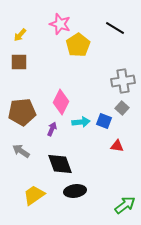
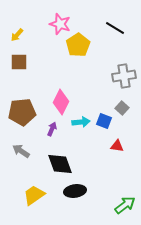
yellow arrow: moved 3 px left
gray cross: moved 1 px right, 5 px up
